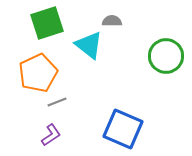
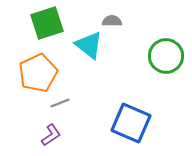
gray line: moved 3 px right, 1 px down
blue square: moved 8 px right, 6 px up
